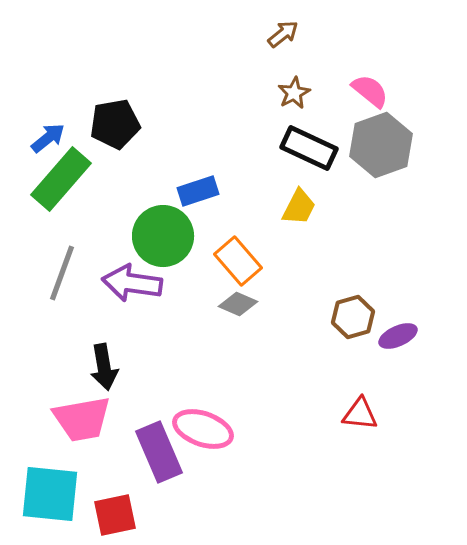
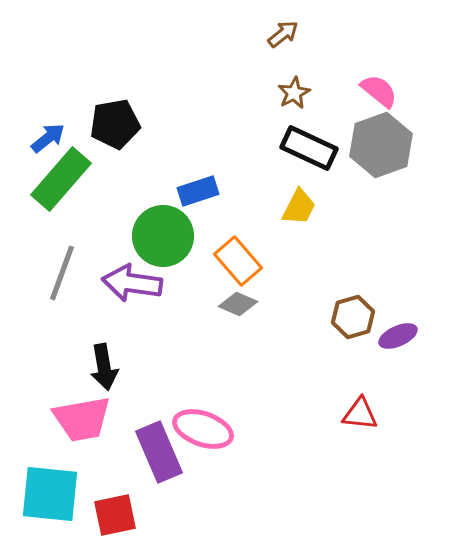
pink semicircle: moved 9 px right
